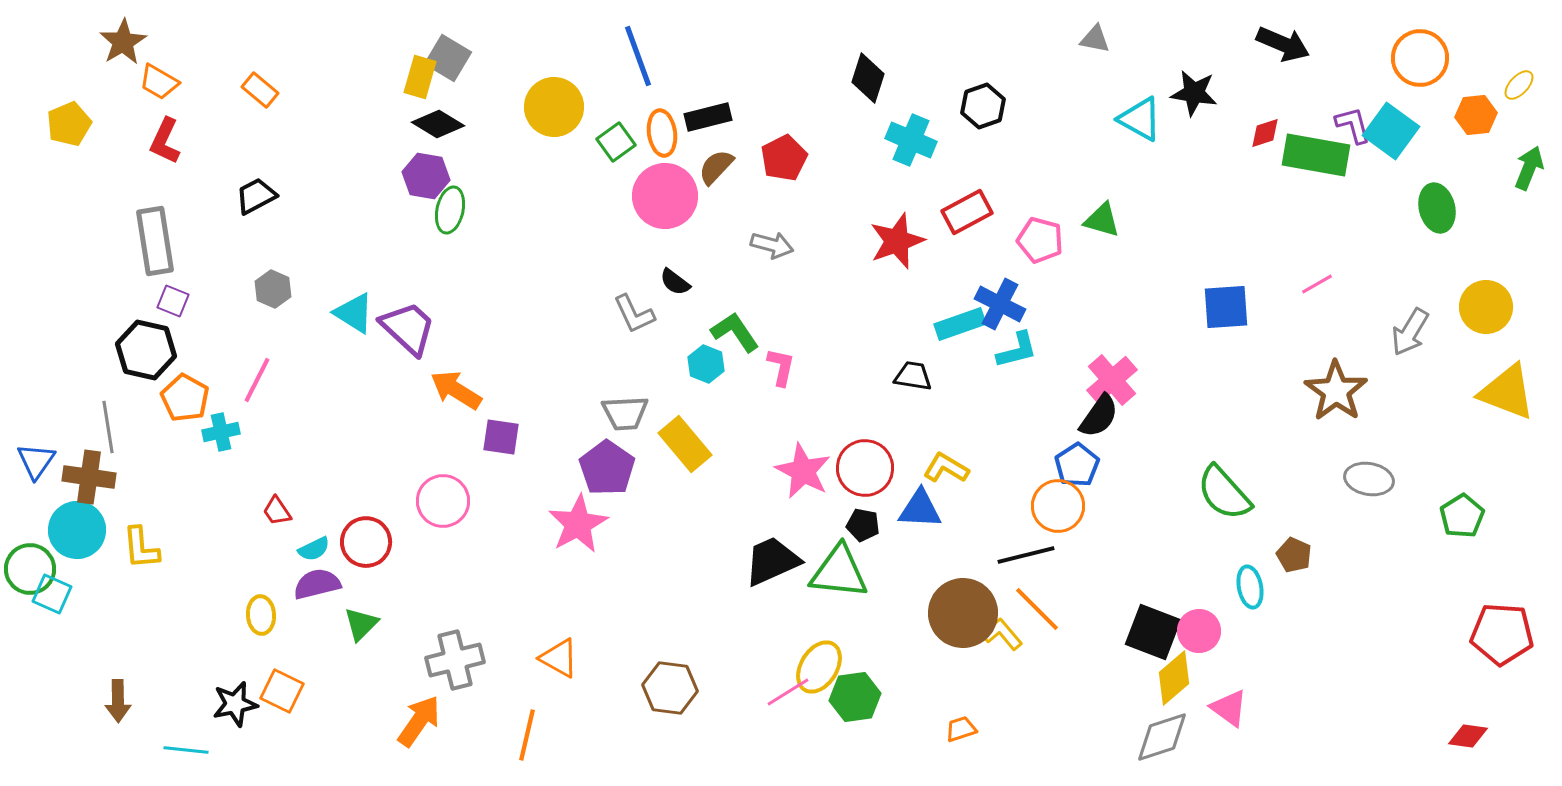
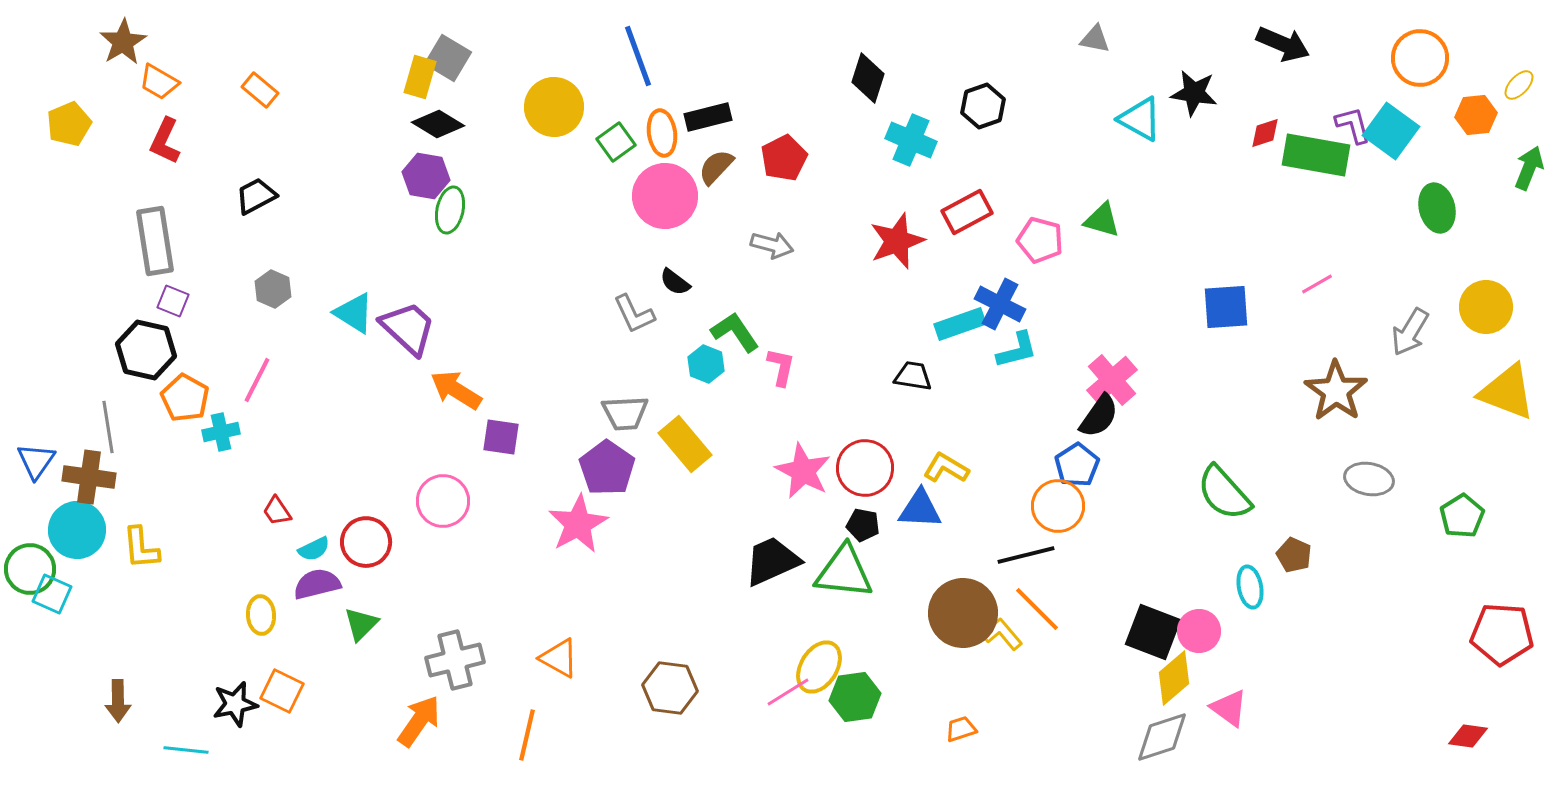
green triangle at (839, 572): moved 5 px right
